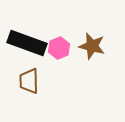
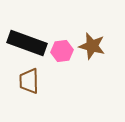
pink hexagon: moved 3 px right, 3 px down; rotated 15 degrees clockwise
